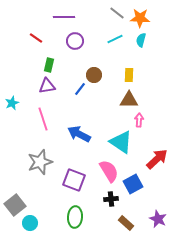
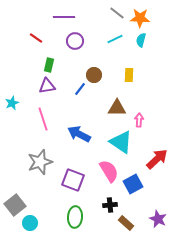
brown triangle: moved 12 px left, 8 px down
purple square: moved 1 px left
black cross: moved 1 px left, 6 px down
